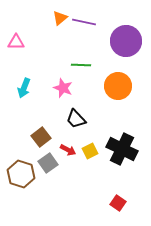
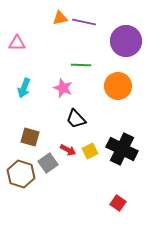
orange triangle: rotated 28 degrees clockwise
pink triangle: moved 1 px right, 1 px down
brown square: moved 11 px left; rotated 36 degrees counterclockwise
